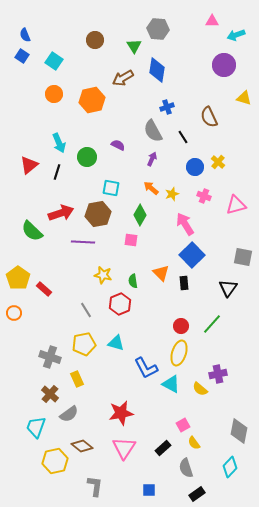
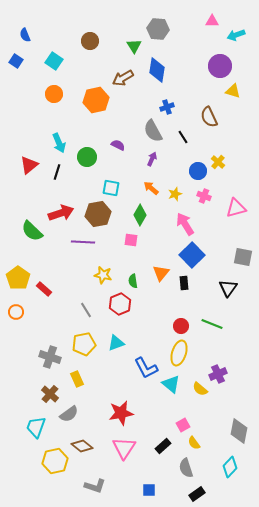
brown circle at (95, 40): moved 5 px left, 1 px down
blue square at (22, 56): moved 6 px left, 5 px down
purple circle at (224, 65): moved 4 px left, 1 px down
yellow triangle at (244, 98): moved 11 px left, 7 px up
orange hexagon at (92, 100): moved 4 px right
blue circle at (195, 167): moved 3 px right, 4 px down
yellow star at (172, 194): moved 3 px right
pink triangle at (236, 205): moved 3 px down
orange triangle at (161, 273): rotated 24 degrees clockwise
orange circle at (14, 313): moved 2 px right, 1 px up
green line at (212, 324): rotated 70 degrees clockwise
cyan triangle at (116, 343): rotated 36 degrees counterclockwise
purple cross at (218, 374): rotated 12 degrees counterclockwise
cyan triangle at (171, 384): rotated 12 degrees clockwise
black rectangle at (163, 448): moved 2 px up
gray L-shape at (95, 486): rotated 100 degrees clockwise
